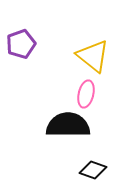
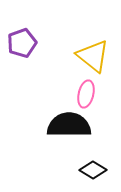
purple pentagon: moved 1 px right, 1 px up
black semicircle: moved 1 px right
black diamond: rotated 12 degrees clockwise
